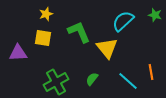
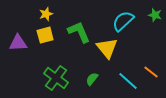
yellow square: moved 2 px right, 3 px up; rotated 24 degrees counterclockwise
purple triangle: moved 10 px up
orange line: rotated 42 degrees counterclockwise
green cross: moved 4 px up; rotated 25 degrees counterclockwise
